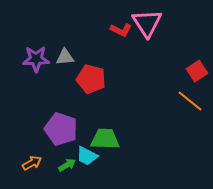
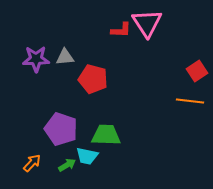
red L-shape: rotated 25 degrees counterclockwise
red pentagon: moved 2 px right
orange line: rotated 32 degrees counterclockwise
green trapezoid: moved 1 px right, 4 px up
cyan trapezoid: rotated 15 degrees counterclockwise
orange arrow: rotated 18 degrees counterclockwise
